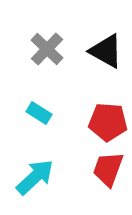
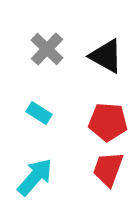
black triangle: moved 5 px down
cyan arrow: rotated 6 degrees counterclockwise
